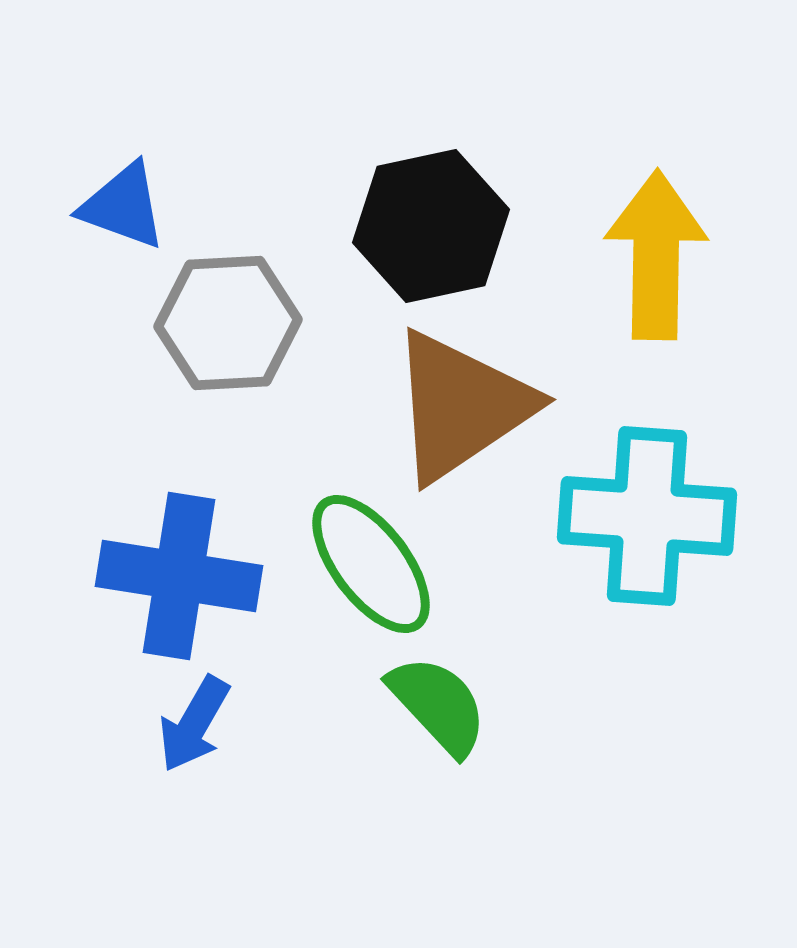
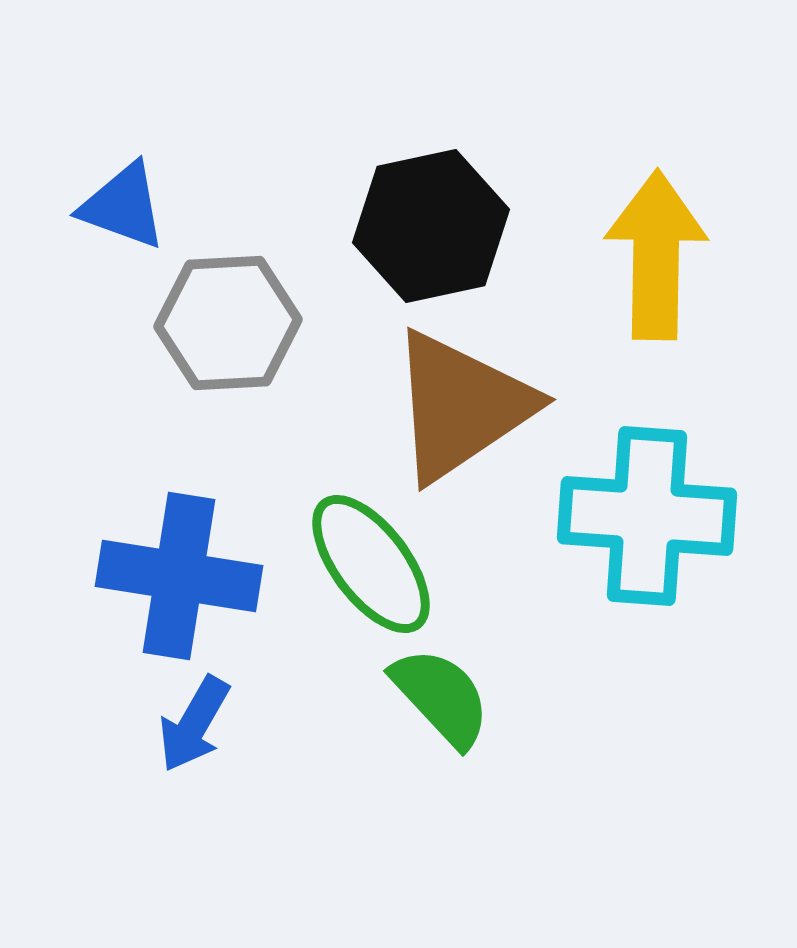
green semicircle: moved 3 px right, 8 px up
